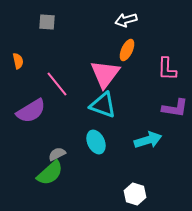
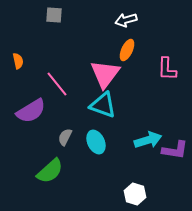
gray square: moved 7 px right, 7 px up
purple L-shape: moved 42 px down
gray semicircle: moved 8 px right, 17 px up; rotated 36 degrees counterclockwise
green semicircle: moved 2 px up
